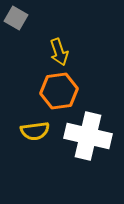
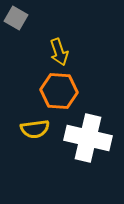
orange hexagon: rotated 12 degrees clockwise
yellow semicircle: moved 2 px up
white cross: moved 2 px down
